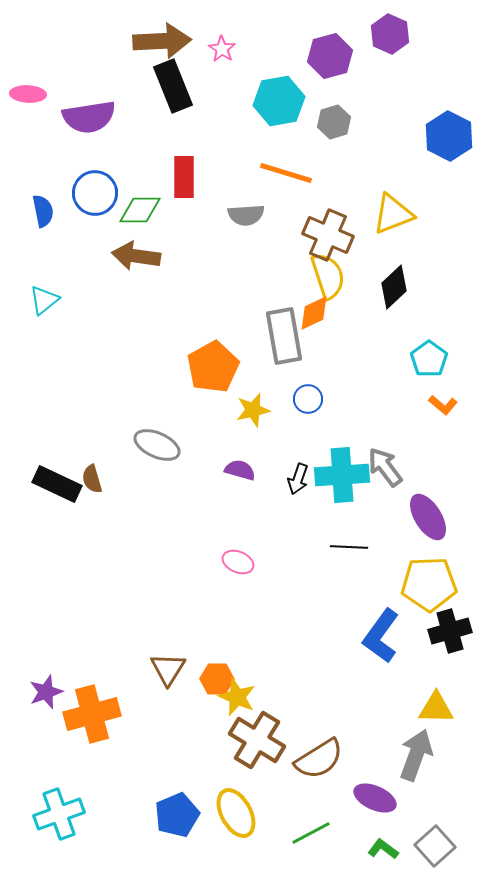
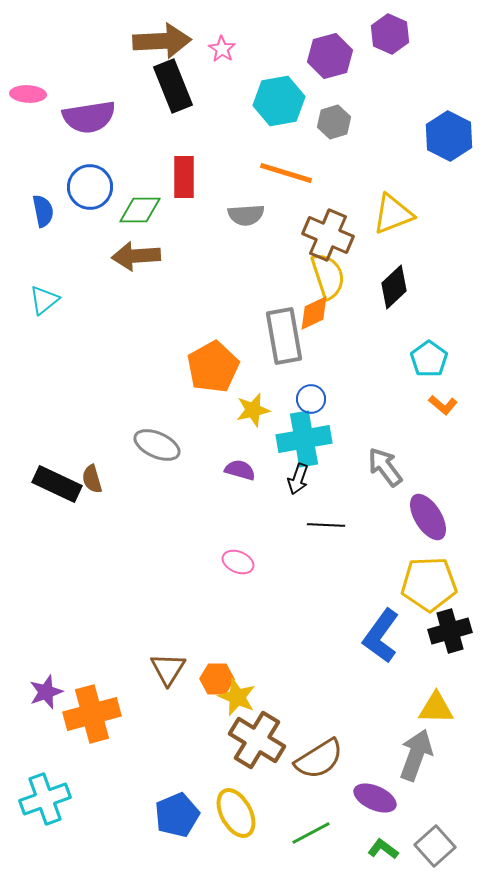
blue circle at (95, 193): moved 5 px left, 6 px up
brown arrow at (136, 256): rotated 12 degrees counterclockwise
blue circle at (308, 399): moved 3 px right
cyan cross at (342, 475): moved 38 px left, 36 px up; rotated 6 degrees counterclockwise
black line at (349, 547): moved 23 px left, 22 px up
cyan cross at (59, 814): moved 14 px left, 15 px up
